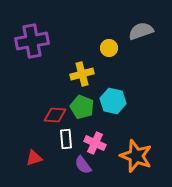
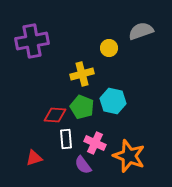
orange star: moved 7 px left
